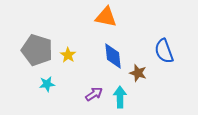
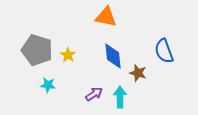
cyan star: moved 1 px right, 1 px down; rotated 14 degrees clockwise
